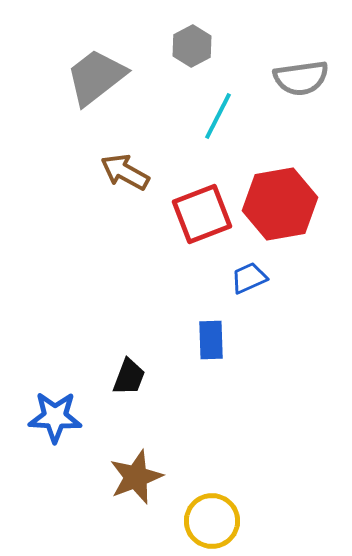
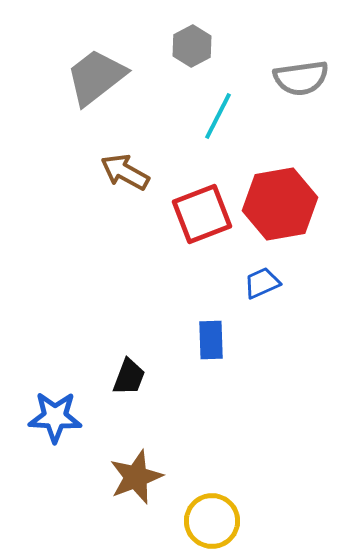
blue trapezoid: moved 13 px right, 5 px down
